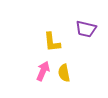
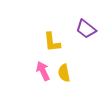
purple trapezoid: rotated 25 degrees clockwise
pink arrow: rotated 48 degrees counterclockwise
